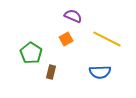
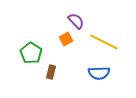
purple semicircle: moved 3 px right, 5 px down; rotated 24 degrees clockwise
yellow line: moved 3 px left, 3 px down
blue semicircle: moved 1 px left, 1 px down
